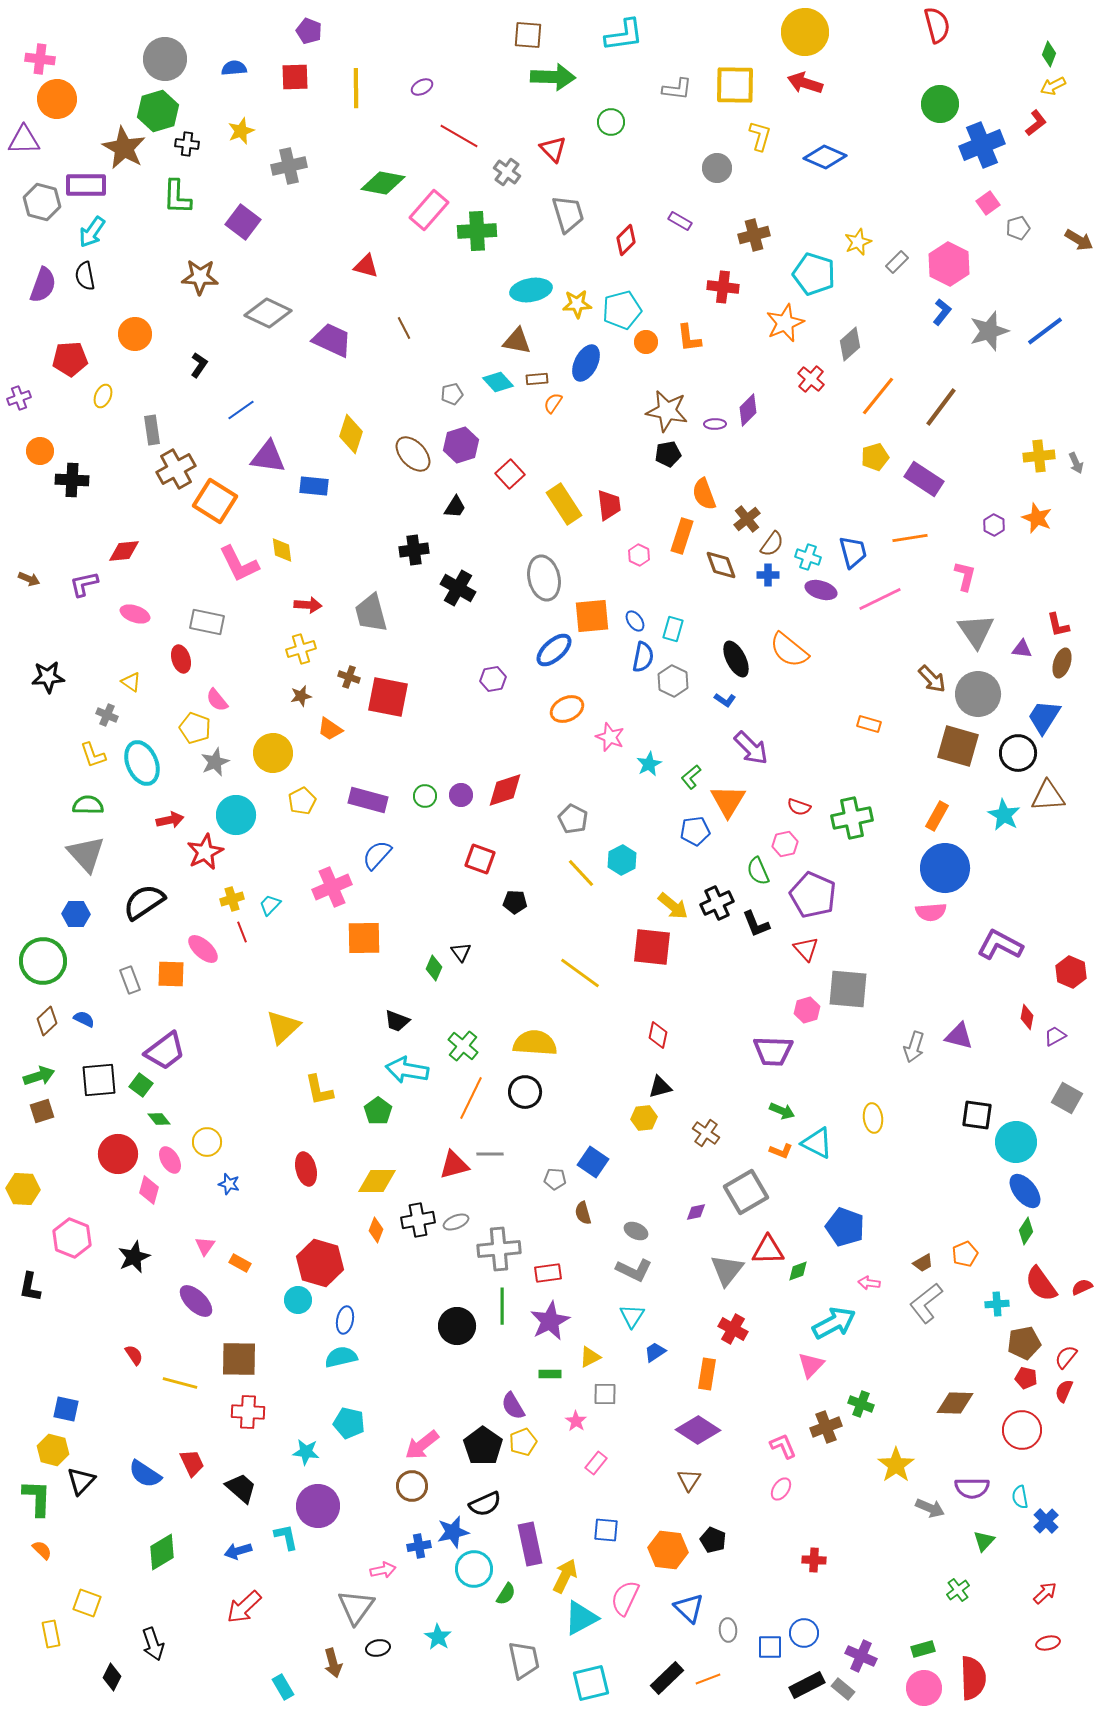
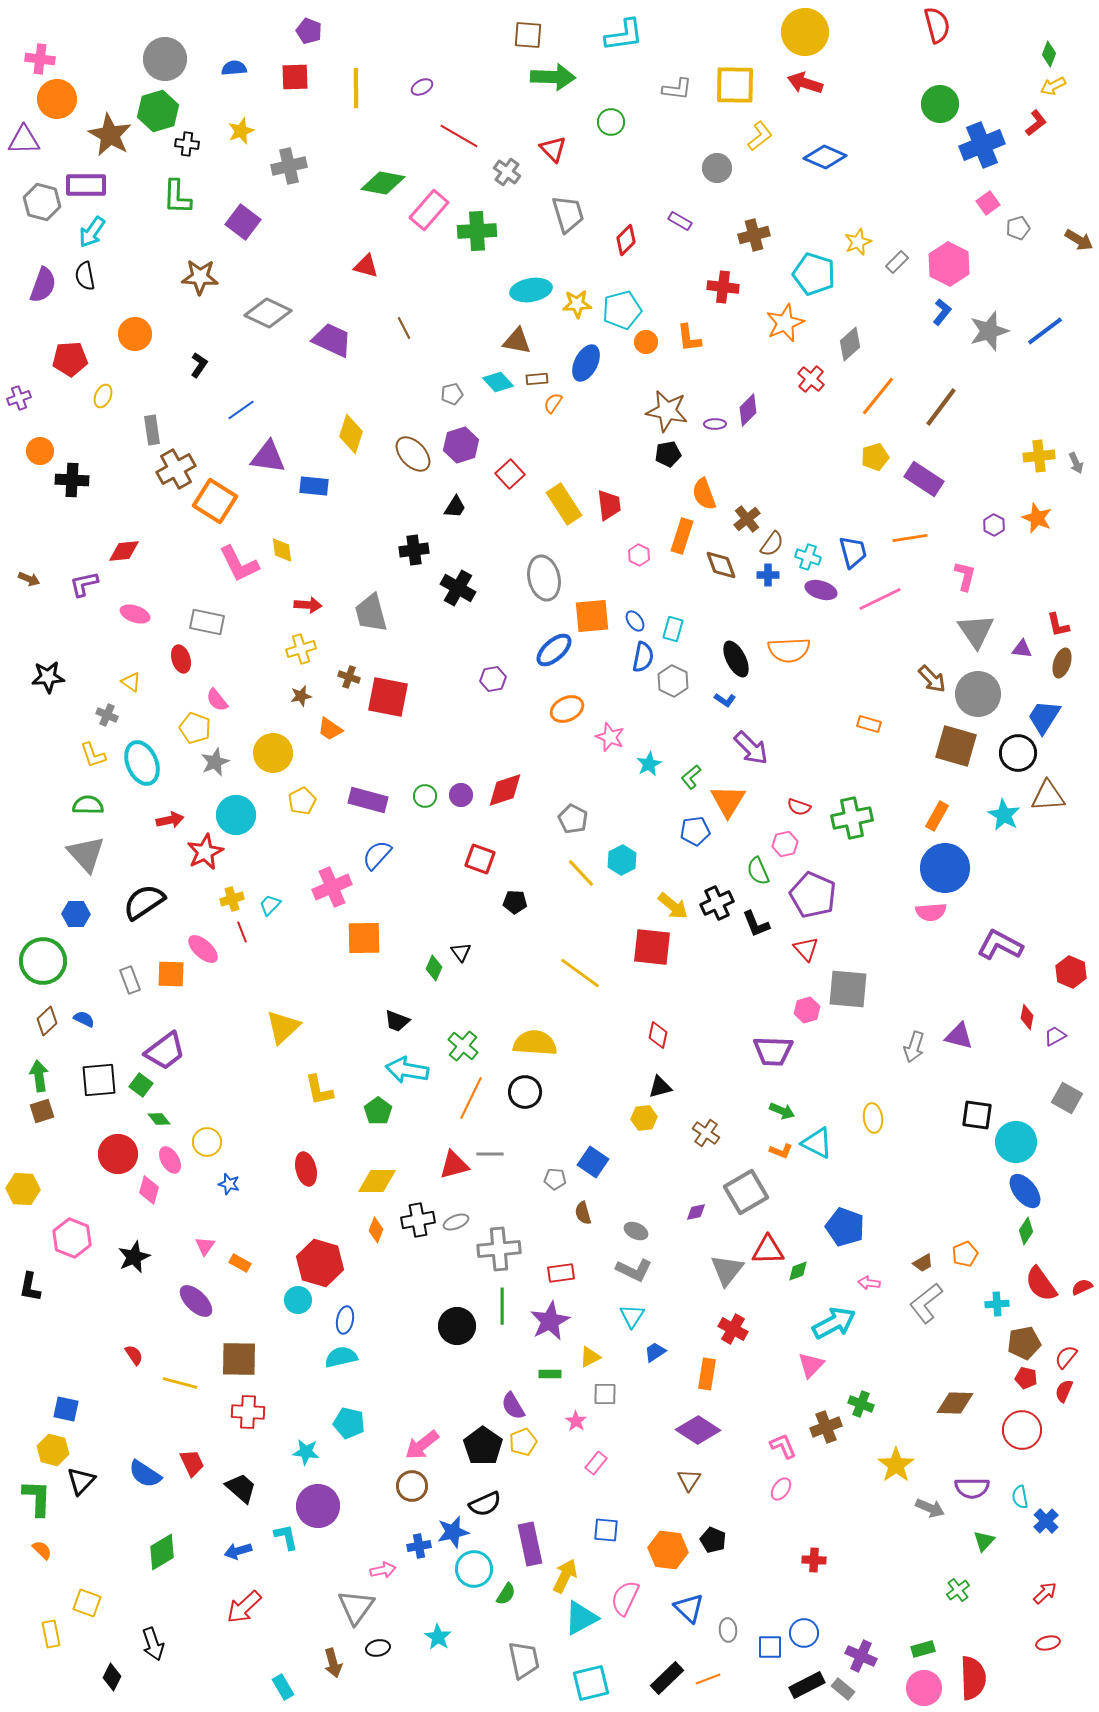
yellow L-shape at (760, 136): rotated 36 degrees clockwise
brown star at (124, 148): moved 14 px left, 13 px up
orange semicircle at (789, 650): rotated 42 degrees counterclockwise
brown square at (958, 746): moved 2 px left
green arrow at (39, 1076): rotated 80 degrees counterclockwise
red rectangle at (548, 1273): moved 13 px right
